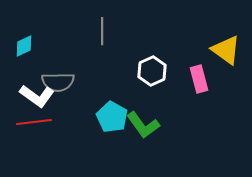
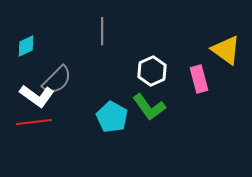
cyan diamond: moved 2 px right
gray semicircle: moved 1 px left, 2 px up; rotated 44 degrees counterclockwise
green L-shape: moved 6 px right, 18 px up
